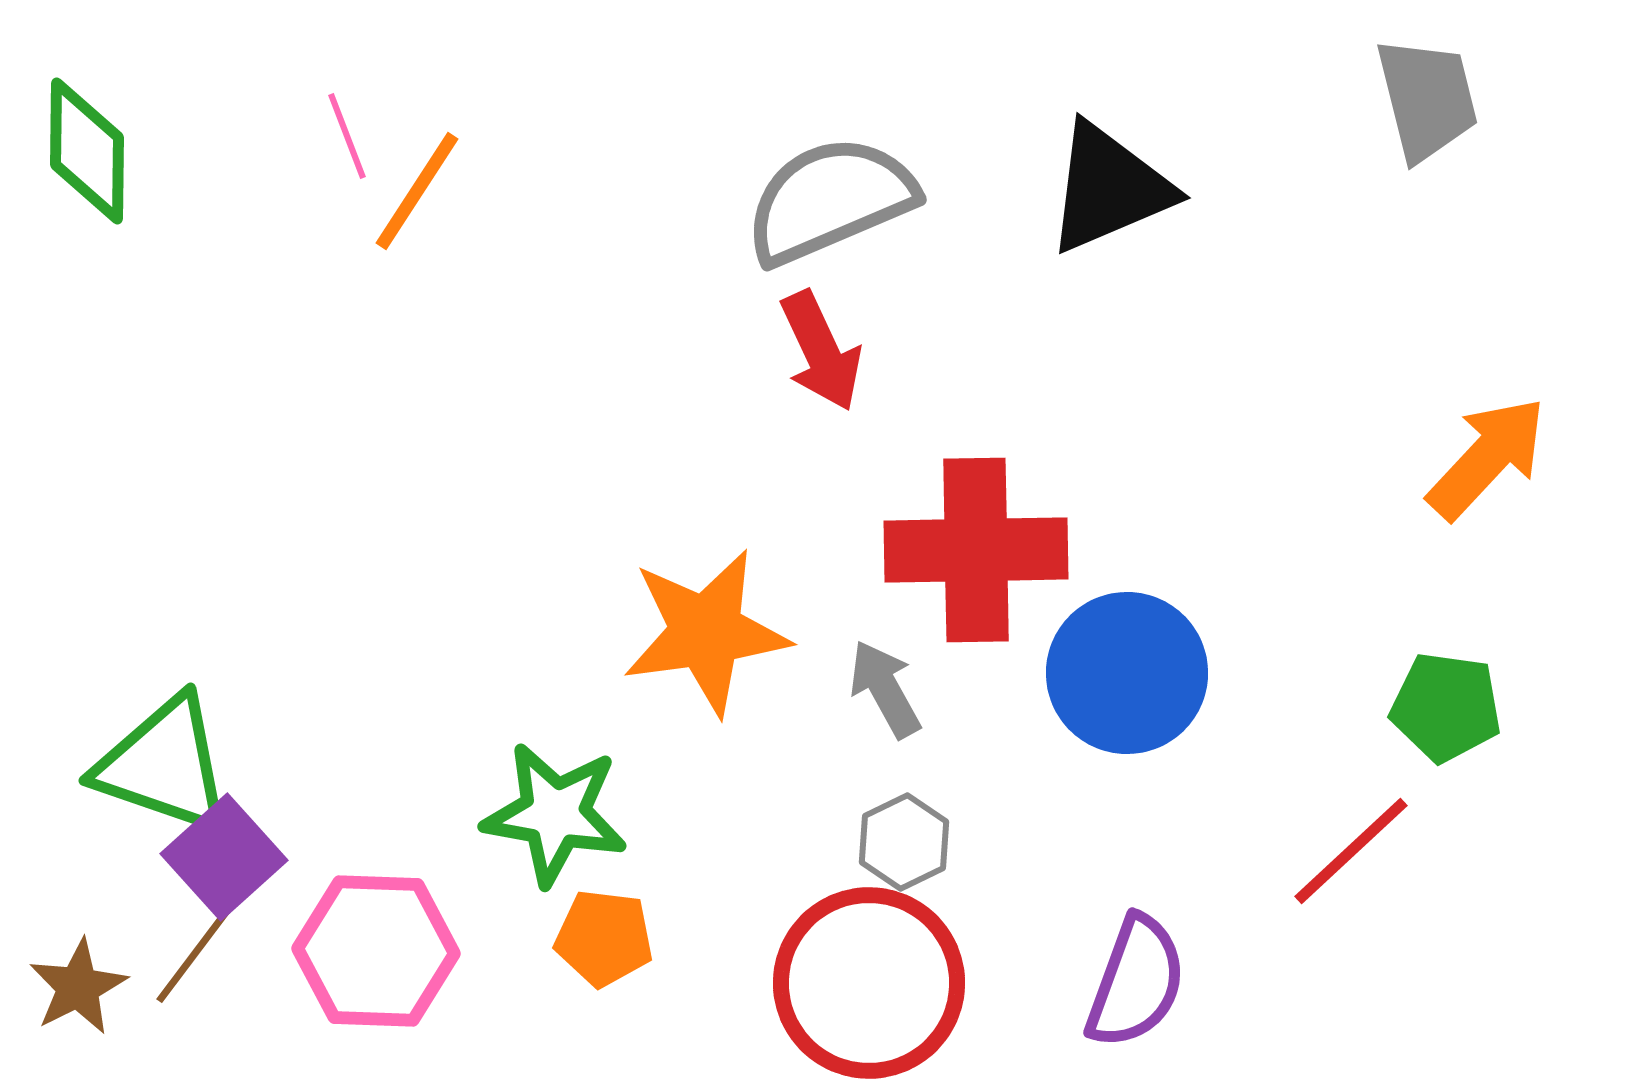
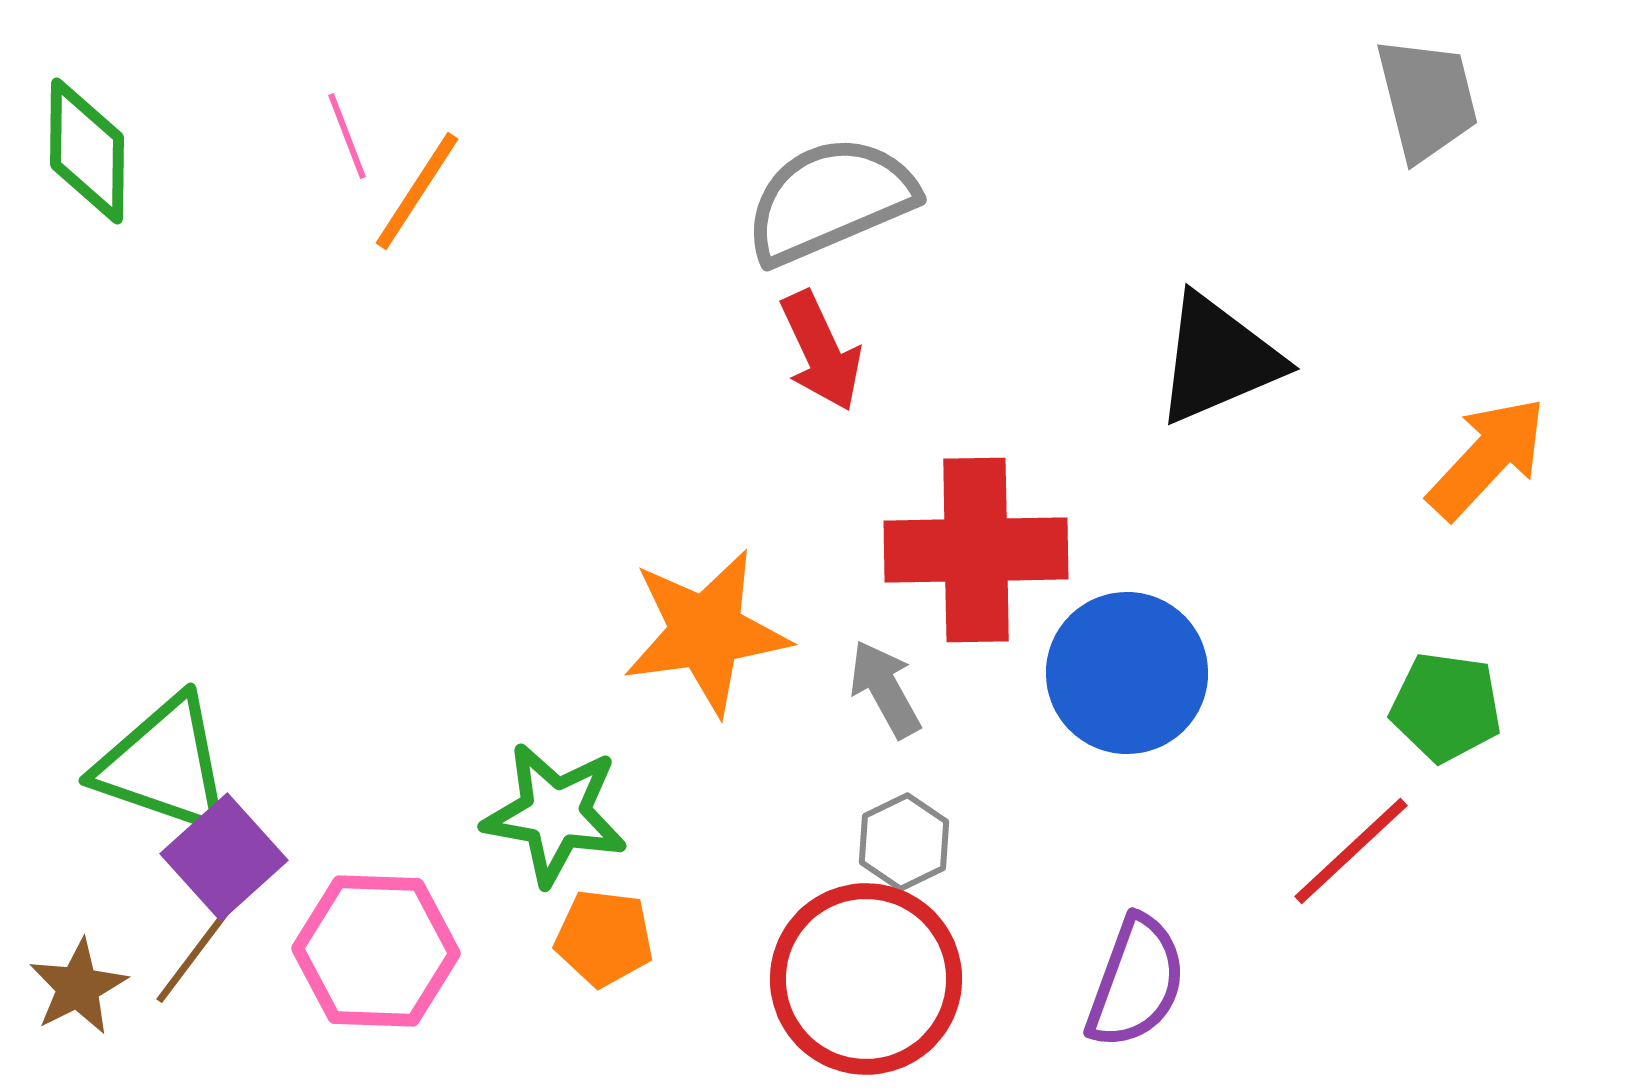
black triangle: moved 109 px right, 171 px down
red circle: moved 3 px left, 4 px up
